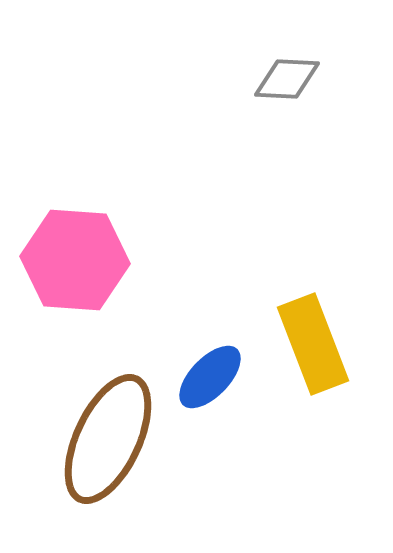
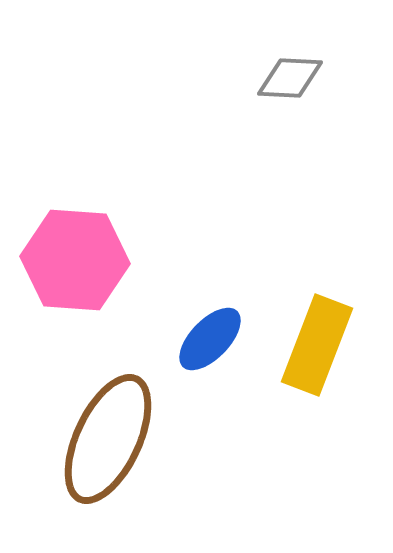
gray diamond: moved 3 px right, 1 px up
yellow rectangle: moved 4 px right, 1 px down; rotated 42 degrees clockwise
blue ellipse: moved 38 px up
